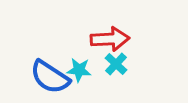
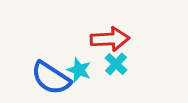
cyan star: rotated 15 degrees clockwise
blue semicircle: moved 1 px right, 1 px down
